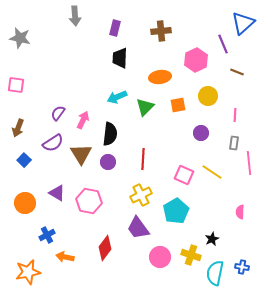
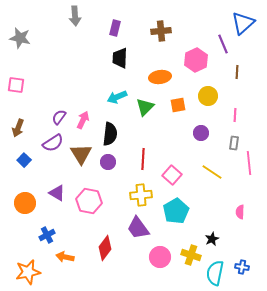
brown line at (237, 72): rotated 72 degrees clockwise
purple semicircle at (58, 113): moved 1 px right, 4 px down
pink square at (184, 175): moved 12 px left; rotated 18 degrees clockwise
yellow cross at (141, 195): rotated 20 degrees clockwise
